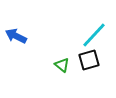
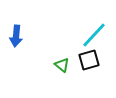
blue arrow: rotated 110 degrees counterclockwise
